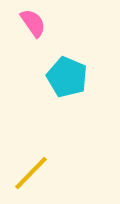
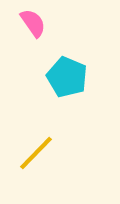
yellow line: moved 5 px right, 20 px up
